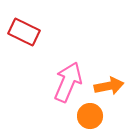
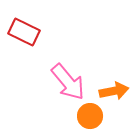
pink arrow: rotated 117 degrees clockwise
orange arrow: moved 5 px right, 5 px down
